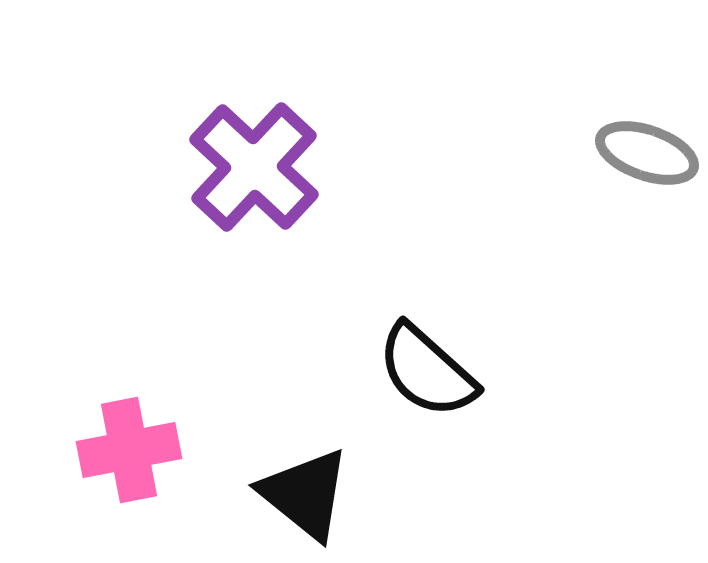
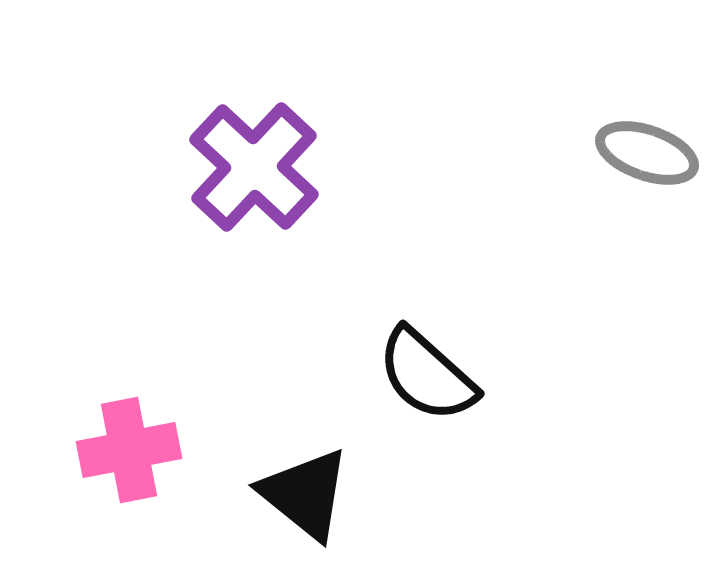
black semicircle: moved 4 px down
